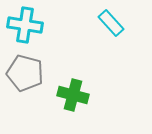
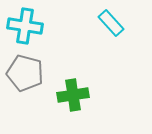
cyan cross: moved 1 px down
green cross: rotated 24 degrees counterclockwise
